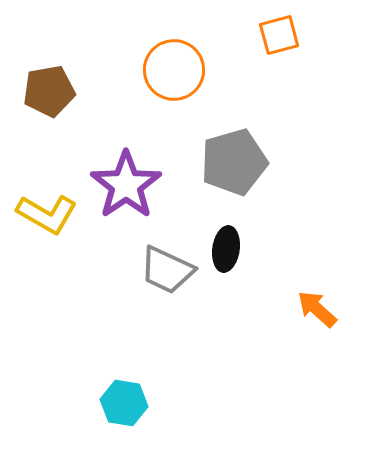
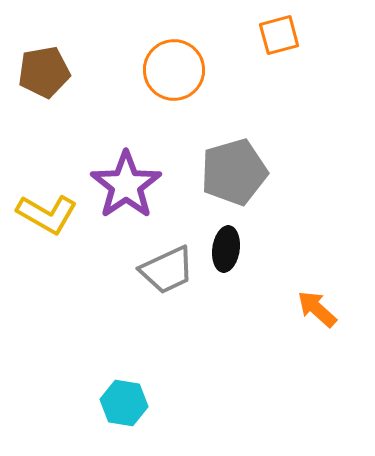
brown pentagon: moved 5 px left, 19 px up
gray pentagon: moved 10 px down
gray trapezoid: rotated 50 degrees counterclockwise
